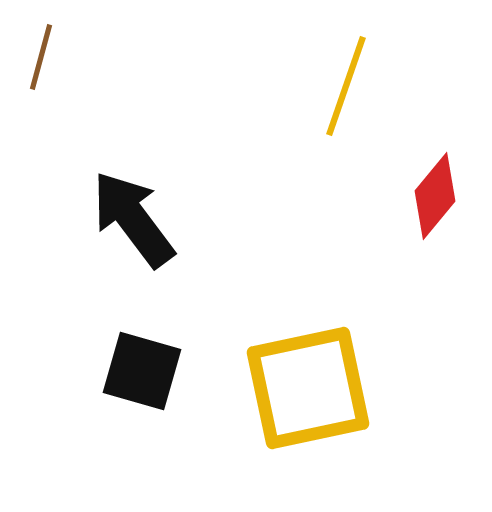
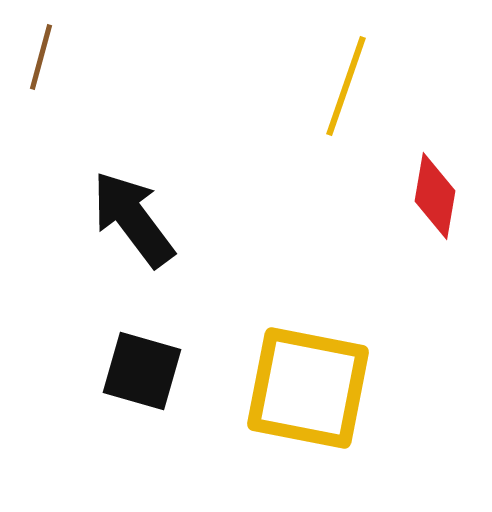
red diamond: rotated 30 degrees counterclockwise
yellow square: rotated 23 degrees clockwise
